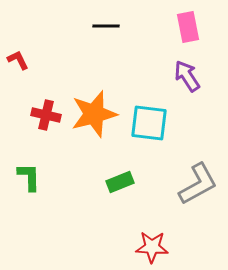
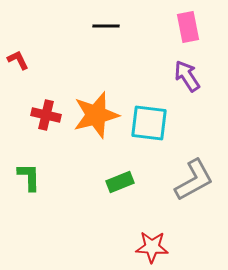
orange star: moved 2 px right, 1 px down
gray L-shape: moved 4 px left, 4 px up
